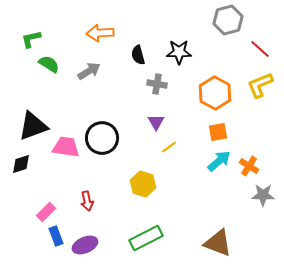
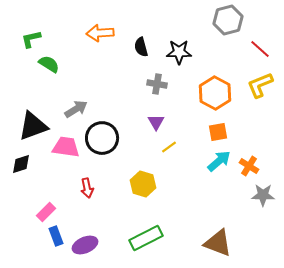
black semicircle: moved 3 px right, 8 px up
gray arrow: moved 13 px left, 38 px down
red arrow: moved 13 px up
